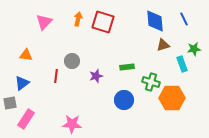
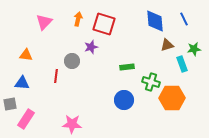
red square: moved 1 px right, 2 px down
brown triangle: moved 4 px right
purple star: moved 5 px left, 29 px up
blue triangle: rotated 42 degrees clockwise
gray square: moved 1 px down
